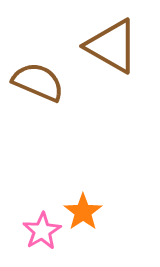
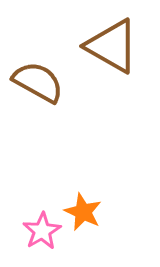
brown semicircle: rotated 6 degrees clockwise
orange star: rotated 12 degrees counterclockwise
